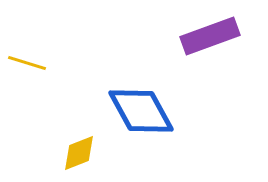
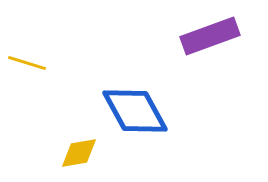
blue diamond: moved 6 px left
yellow diamond: rotated 12 degrees clockwise
